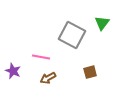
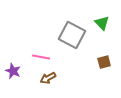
green triangle: rotated 21 degrees counterclockwise
brown square: moved 14 px right, 10 px up
